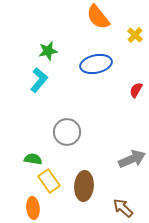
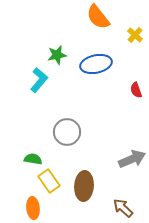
green star: moved 9 px right, 4 px down
red semicircle: rotated 49 degrees counterclockwise
